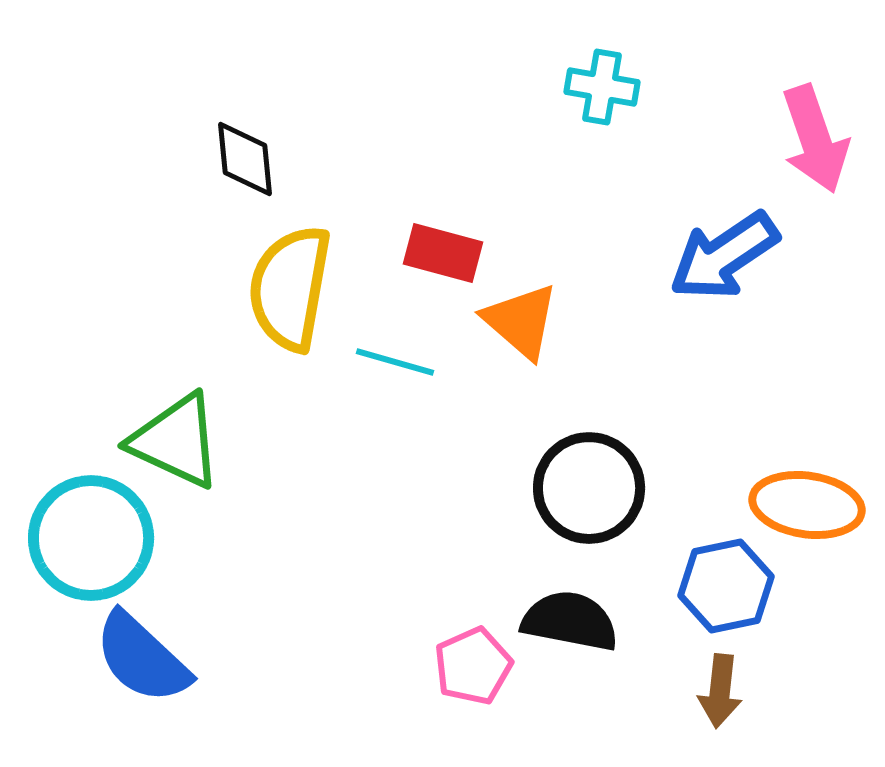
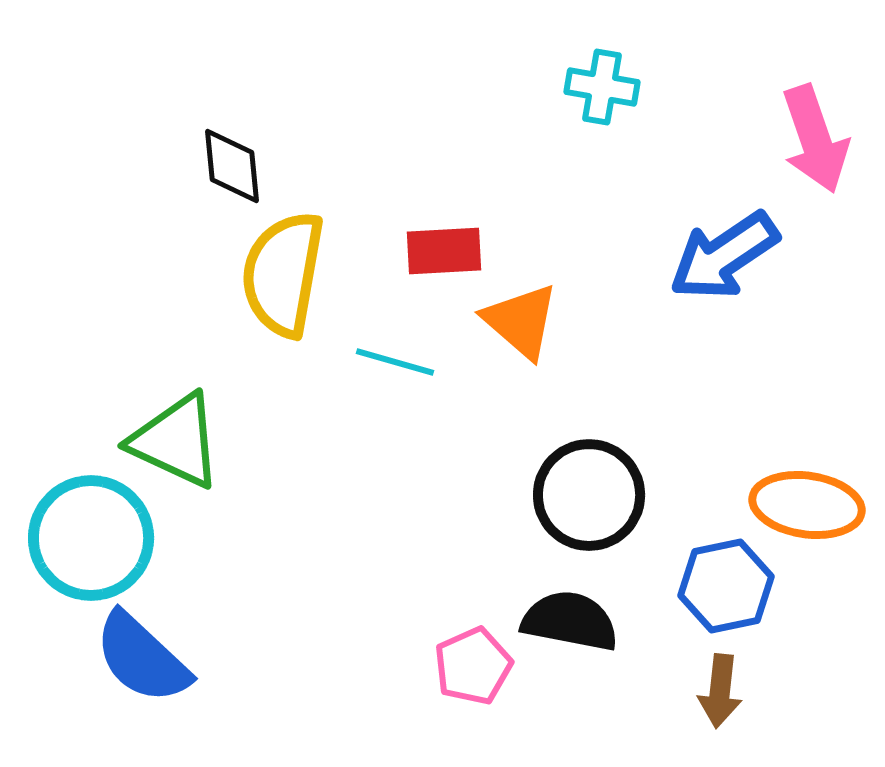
black diamond: moved 13 px left, 7 px down
red rectangle: moved 1 px right, 2 px up; rotated 18 degrees counterclockwise
yellow semicircle: moved 7 px left, 14 px up
black circle: moved 7 px down
